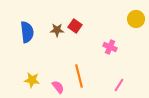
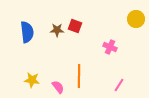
red square: rotated 16 degrees counterclockwise
orange line: rotated 15 degrees clockwise
